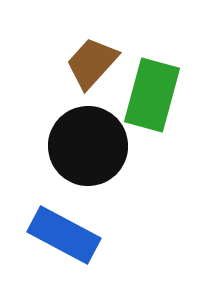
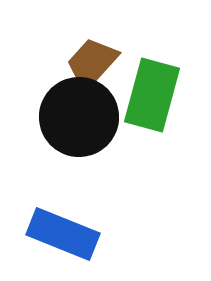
black circle: moved 9 px left, 29 px up
blue rectangle: moved 1 px left, 1 px up; rotated 6 degrees counterclockwise
